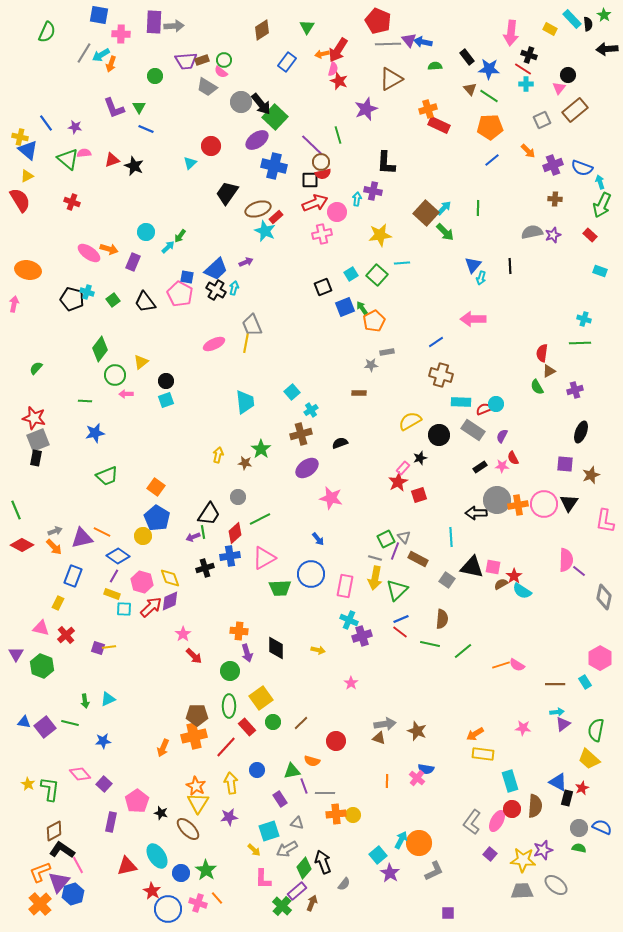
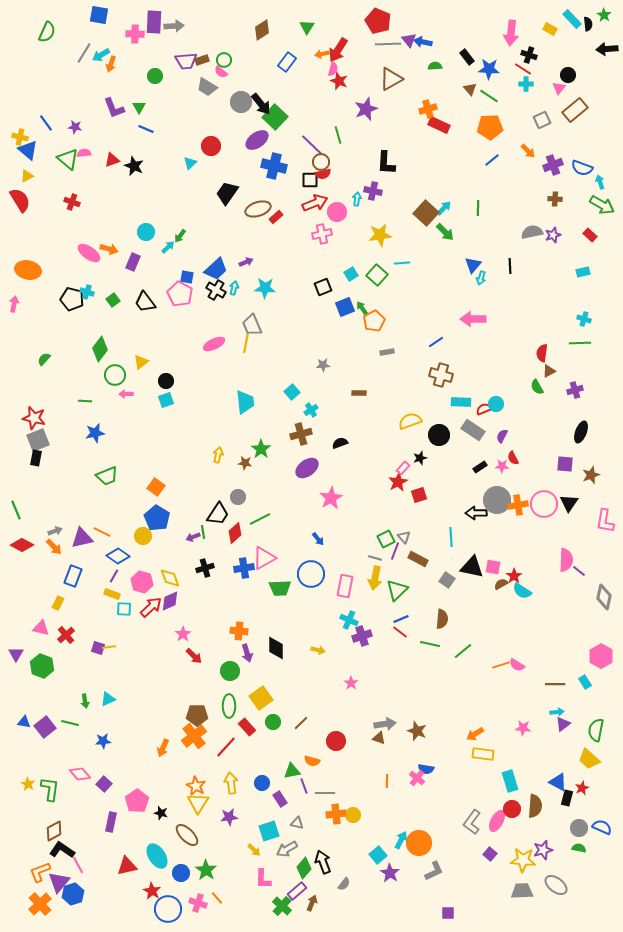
pink cross at (121, 34): moved 14 px right
green arrow at (602, 205): rotated 85 degrees counterclockwise
cyan star at (265, 231): moved 57 px down; rotated 20 degrees counterclockwise
cyan rectangle at (600, 271): moved 17 px left, 1 px down; rotated 32 degrees counterclockwise
gray star at (371, 365): moved 48 px left
green semicircle at (36, 368): moved 8 px right, 9 px up
yellow semicircle at (410, 421): rotated 10 degrees clockwise
pink star at (331, 498): rotated 30 degrees clockwise
black trapezoid at (209, 514): moved 9 px right
blue cross at (230, 556): moved 14 px right, 12 px down
pink hexagon at (600, 658): moved 1 px right, 2 px up
orange cross at (194, 736): rotated 25 degrees counterclockwise
blue circle at (257, 770): moved 5 px right, 13 px down
brown ellipse at (188, 829): moved 1 px left, 6 px down
